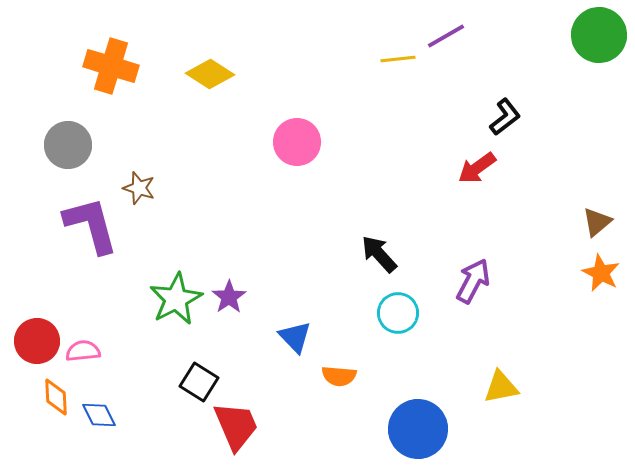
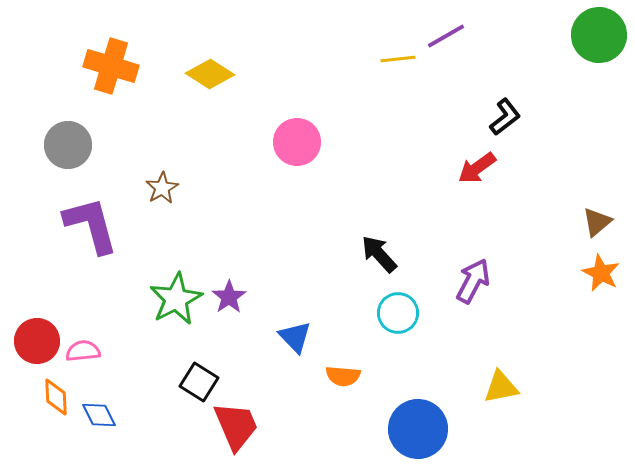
brown star: moved 23 px right; rotated 24 degrees clockwise
orange semicircle: moved 4 px right
